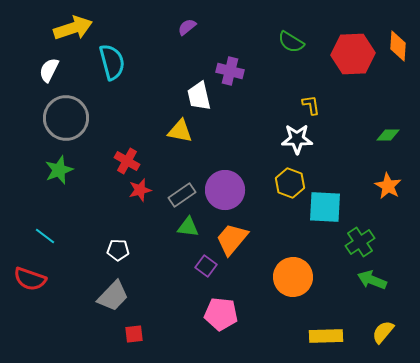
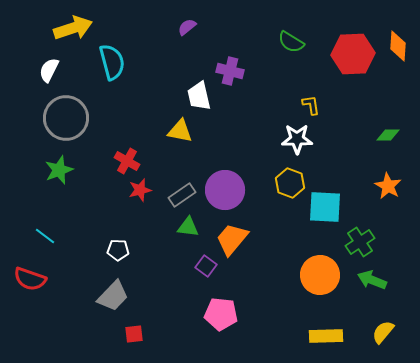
orange circle: moved 27 px right, 2 px up
